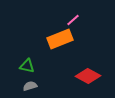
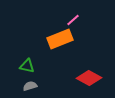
red diamond: moved 1 px right, 2 px down
